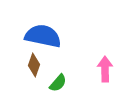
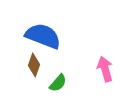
blue semicircle: rotated 9 degrees clockwise
pink arrow: rotated 15 degrees counterclockwise
